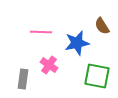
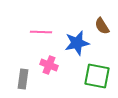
pink cross: rotated 12 degrees counterclockwise
